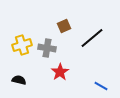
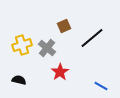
gray cross: rotated 30 degrees clockwise
